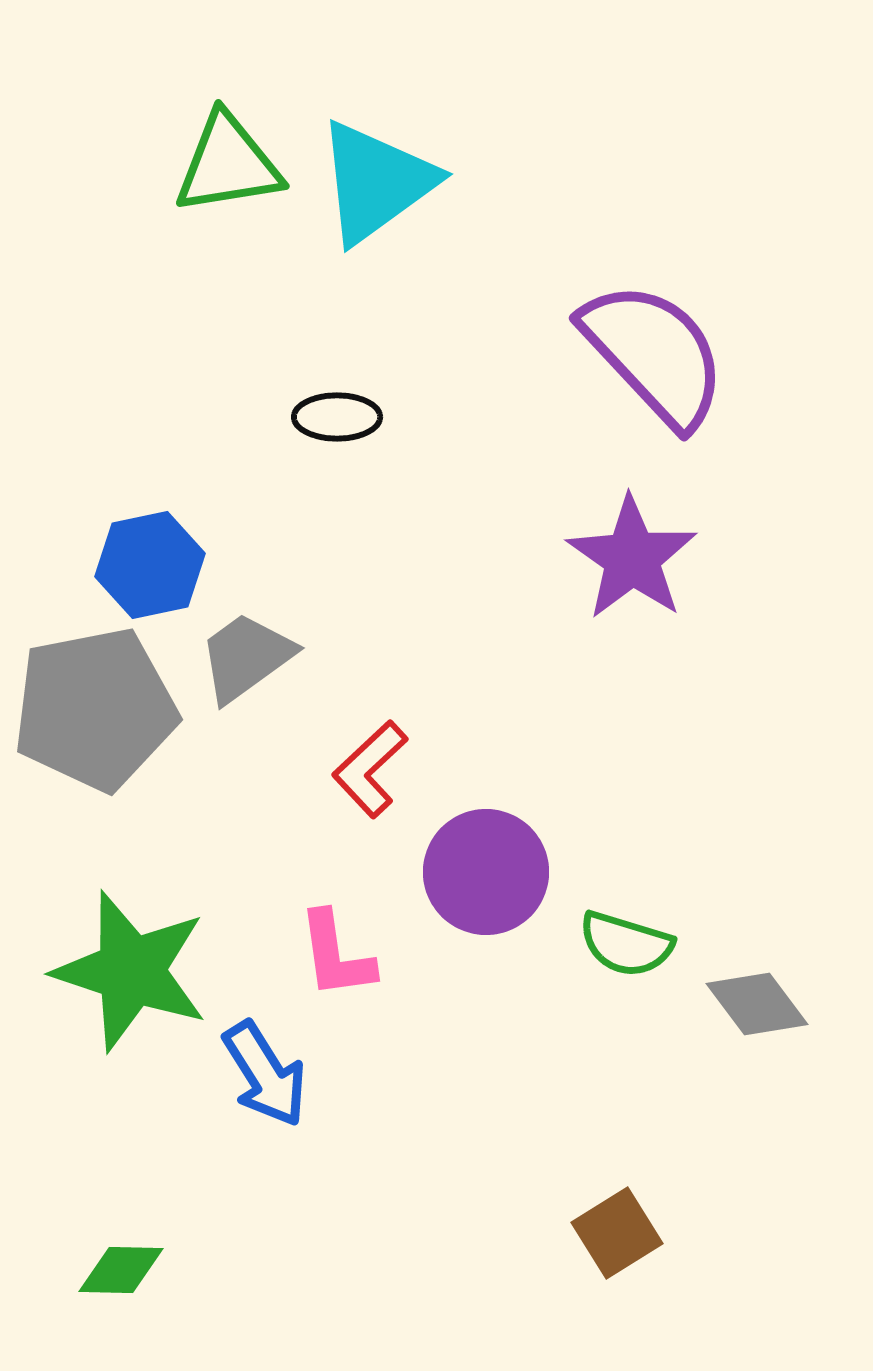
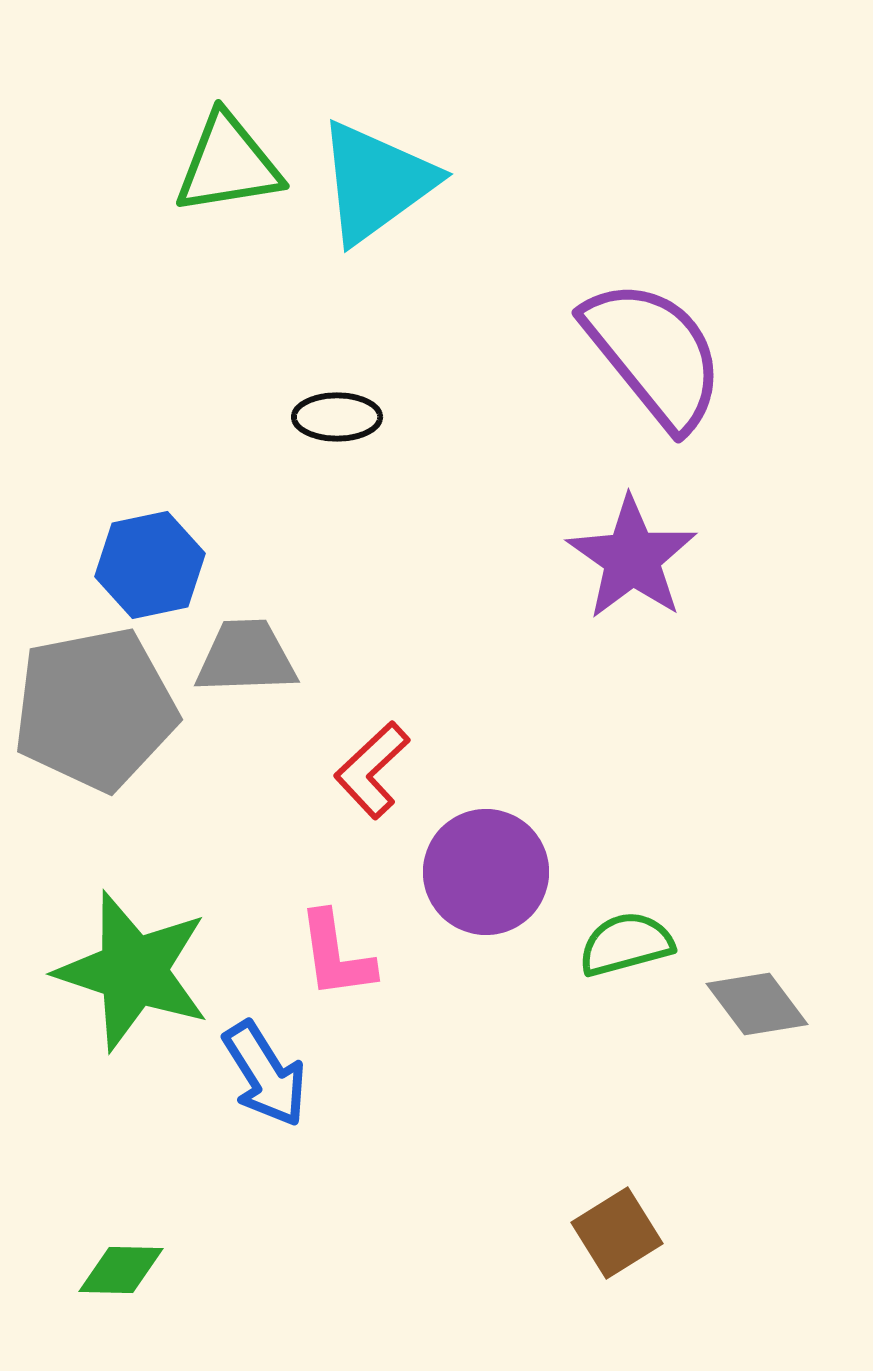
purple semicircle: rotated 4 degrees clockwise
gray trapezoid: rotated 34 degrees clockwise
red L-shape: moved 2 px right, 1 px down
green semicircle: rotated 148 degrees clockwise
green star: moved 2 px right
